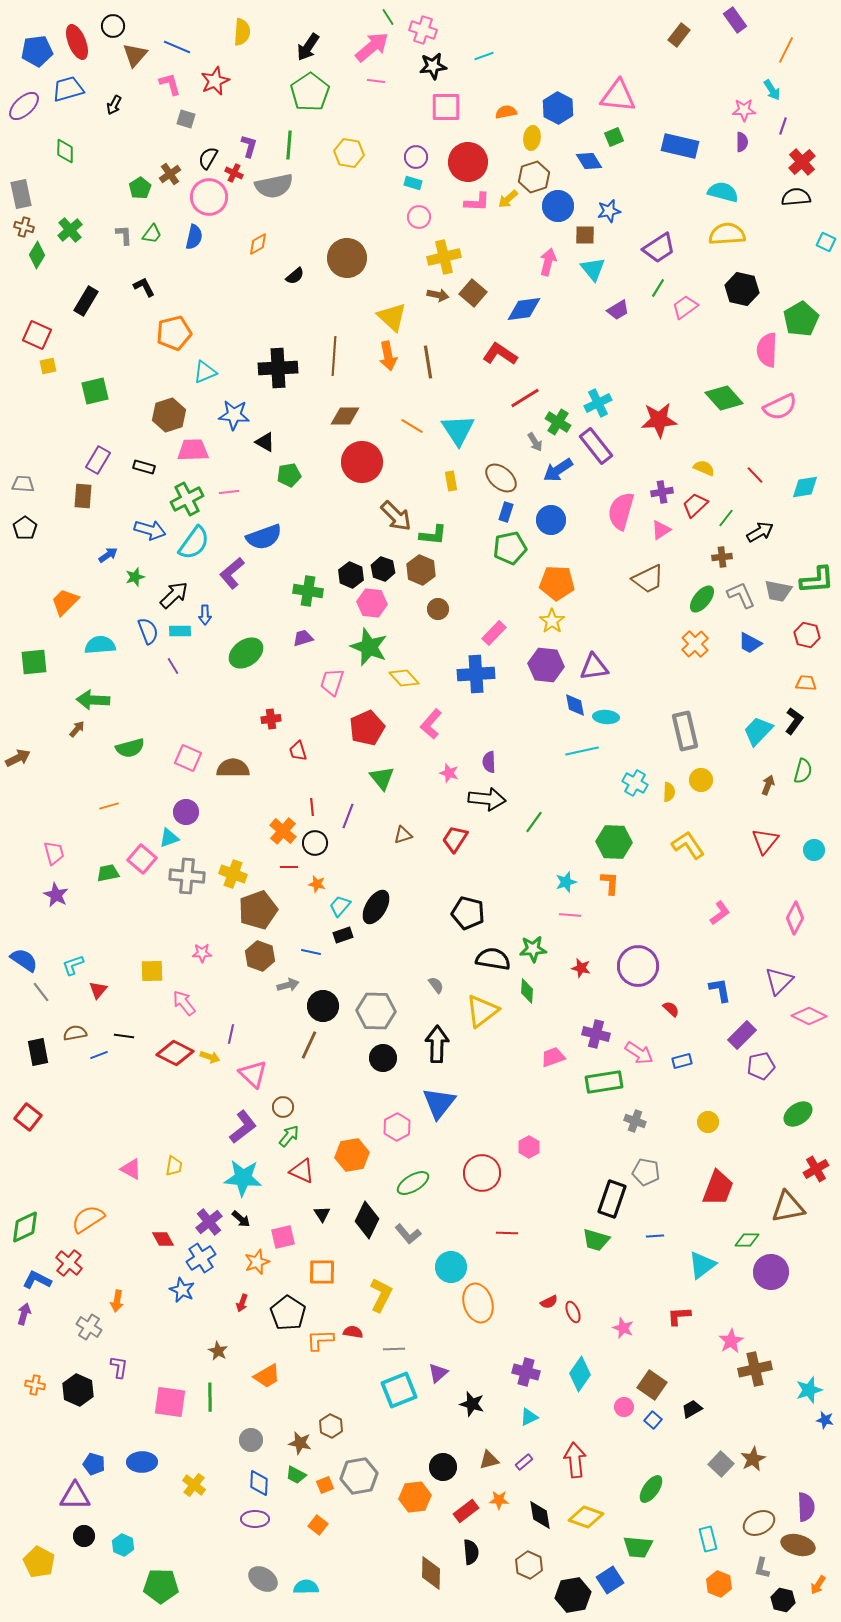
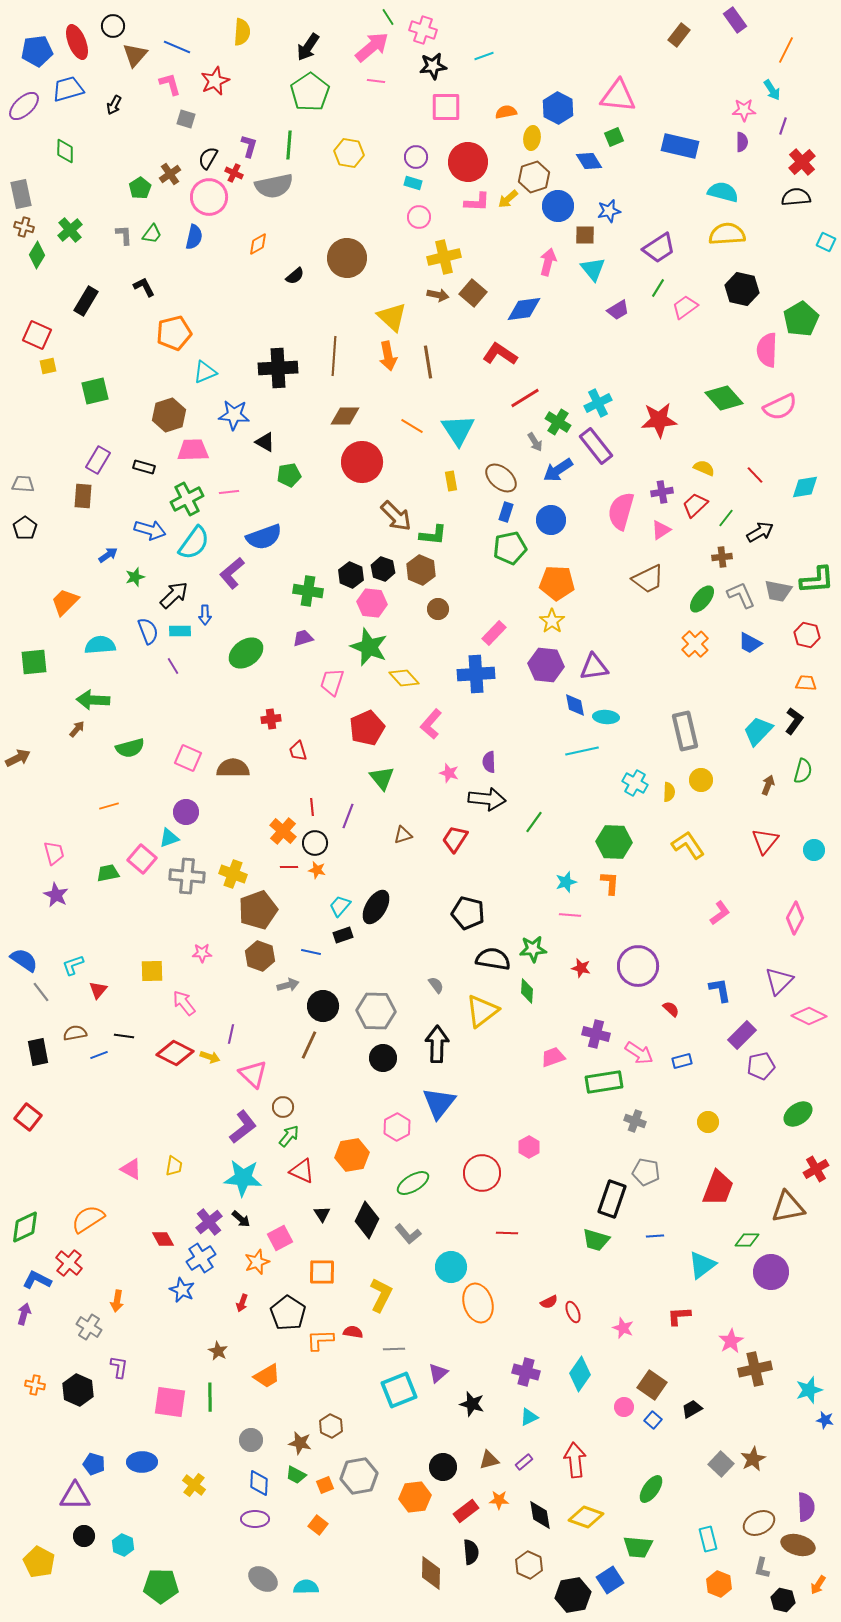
orange star at (317, 884): moved 14 px up
pink square at (283, 1237): moved 3 px left, 1 px down; rotated 15 degrees counterclockwise
